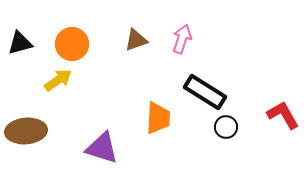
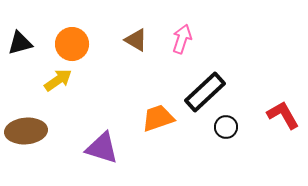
brown triangle: rotated 50 degrees clockwise
black rectangle: rotated 75 degrees counterclockwise
orange trapezoid: rotated 112 degrees counterclockwise
